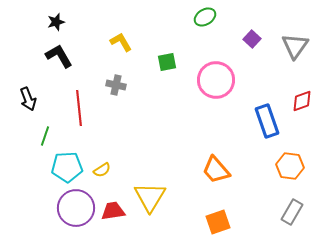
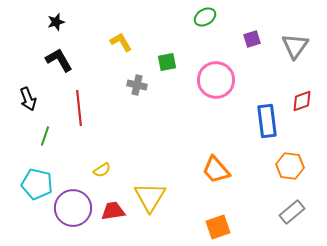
purple square: rotated 30 degrees clockwise
black L-shape: moved 4 px down
gray cross: moved 21 px right
blue rectangle: rotated 12 degrees clockwise
cyan pentagon: moved 30 px left, 17 px down; rotated 16 degrees clockwise
purple circle: moved 3 px left
gray rectangle: rotated 20 degrees clockwise
orange square: moved 5 px down
